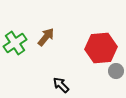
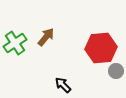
black arrow: moved 2 px right
